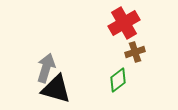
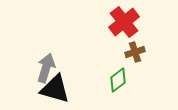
red cross: moved 1 px up; rotated 8 degrees counterclockwise
black triangle: moved 1 px left
